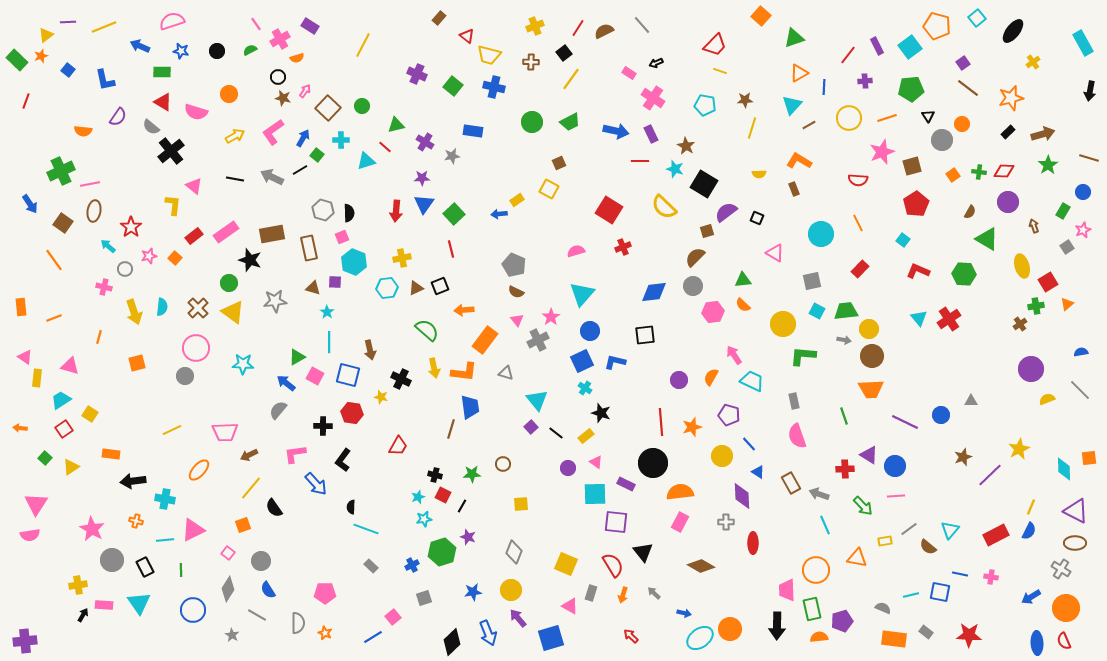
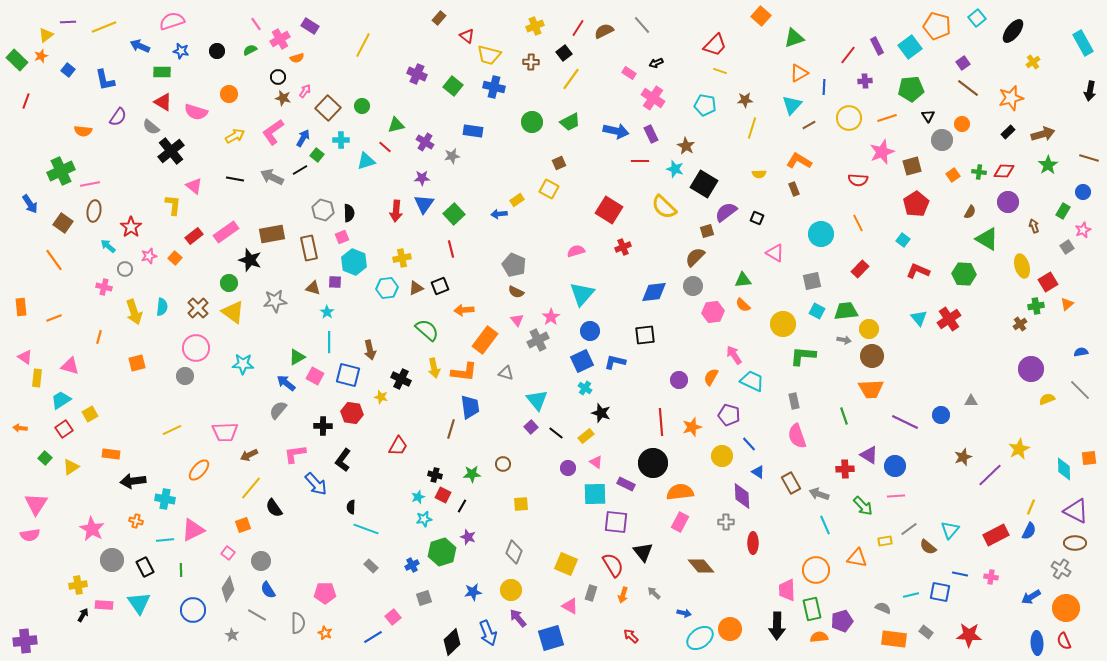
yellow square at (90, 414): rotated 28 degrees clockwise
brown diamond at (701, 566): rotated 20 degrees clockwise
